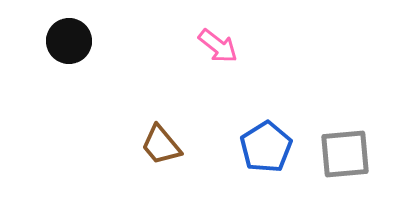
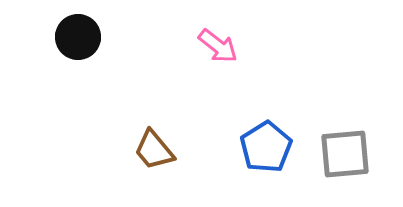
black circle: moved 9 px right, 4 px up
brown trapezoid: moved 7 px left, 5 px down
